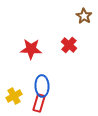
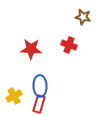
brown star: moved 1 px left, 1 px down; rotated 21 degrees counterclockwise
red cross: rotated 21 degrees counterclockwise
blue ellipse: moved 2 px left
red rectangle: moved 1 px down
